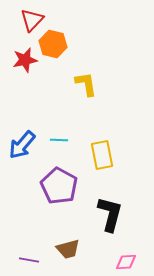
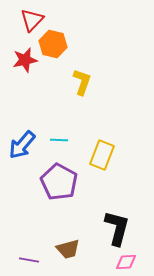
yellow L-shape: moved 4 px left, 2 px up; rotated 28 degrees clockwise
yellow rectangle: rotated 32 degrees clockwise
purple pentagon: moved 4 px up
black L-shape: moved 7 px right, 14 px down
